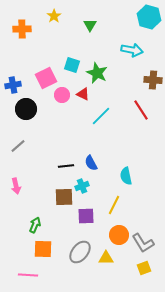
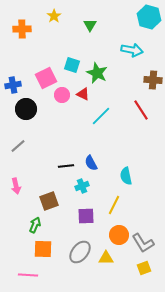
brown square: moved 15 px left, 4 px down; rotated 18 degrees counterclockwise
